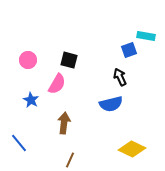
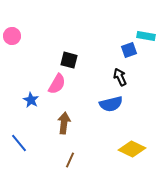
pink circle: moved 16 px left, 24 px up
